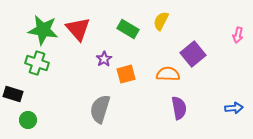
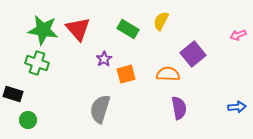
pink arrow: rotated 56 degrees clockwise
blue arrow: moved 3 px right, 1 px up
